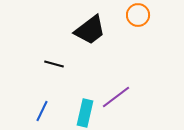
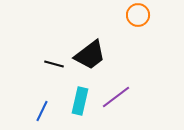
black trapezoid: moved 25 px down
cyan rectangle: moved 5 px left, 12 px up
